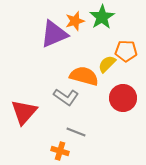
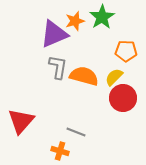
yellow semicircle: moved 7 px right, 13 px down
gray L-shape: moved 8 px left, 30 px up; rotated 115 degrees counterclockwise
red triangle: moved 3 px left, 9 px down
